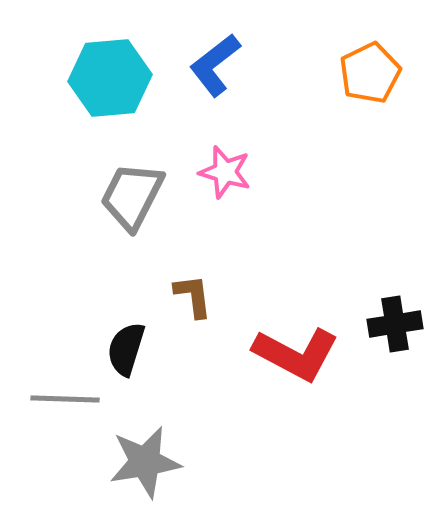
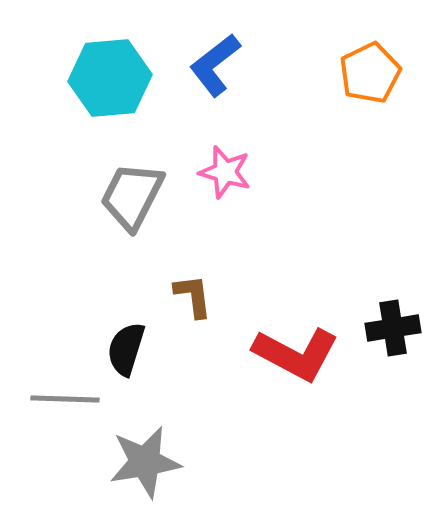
black cross: moved 2 px left, 4 px down
